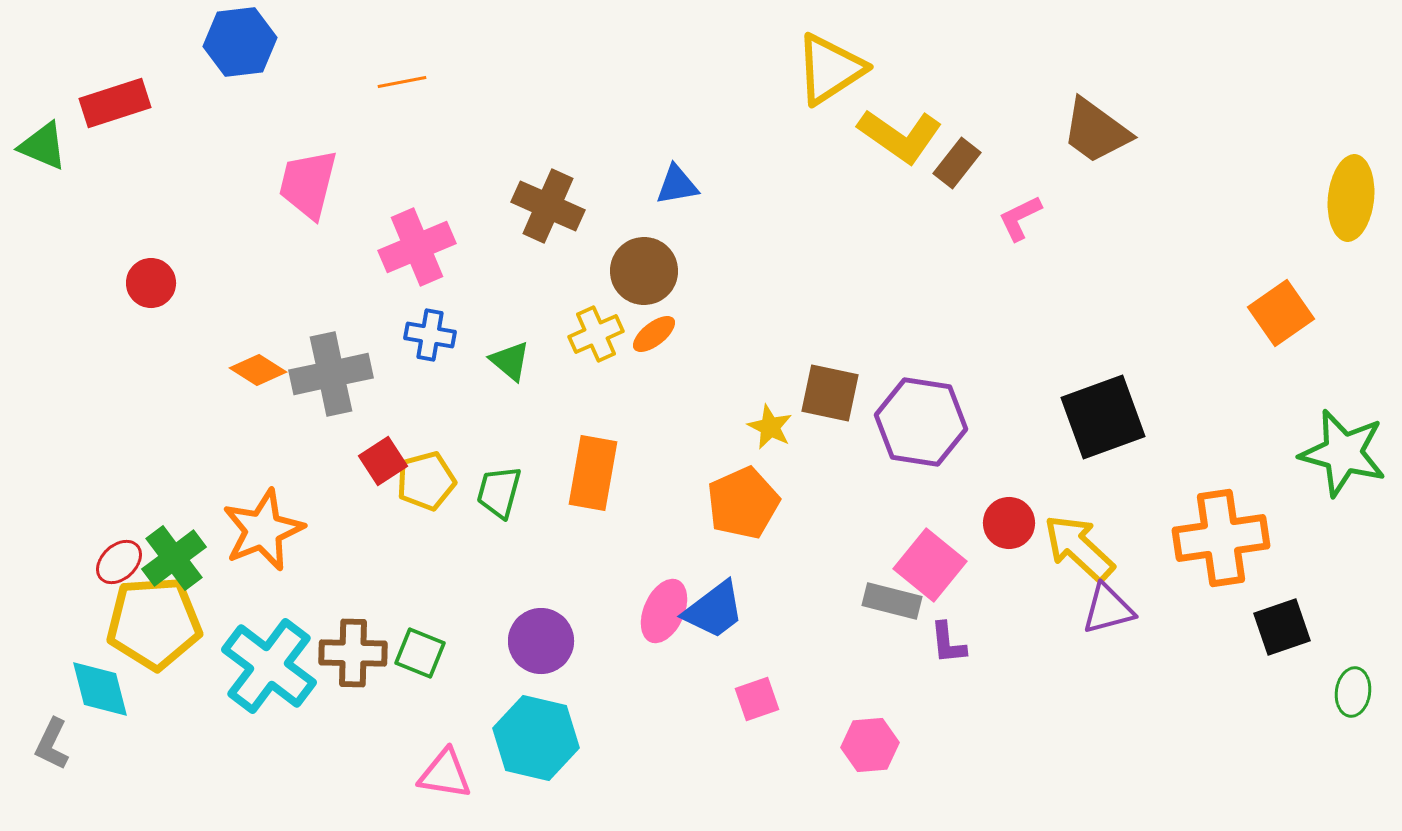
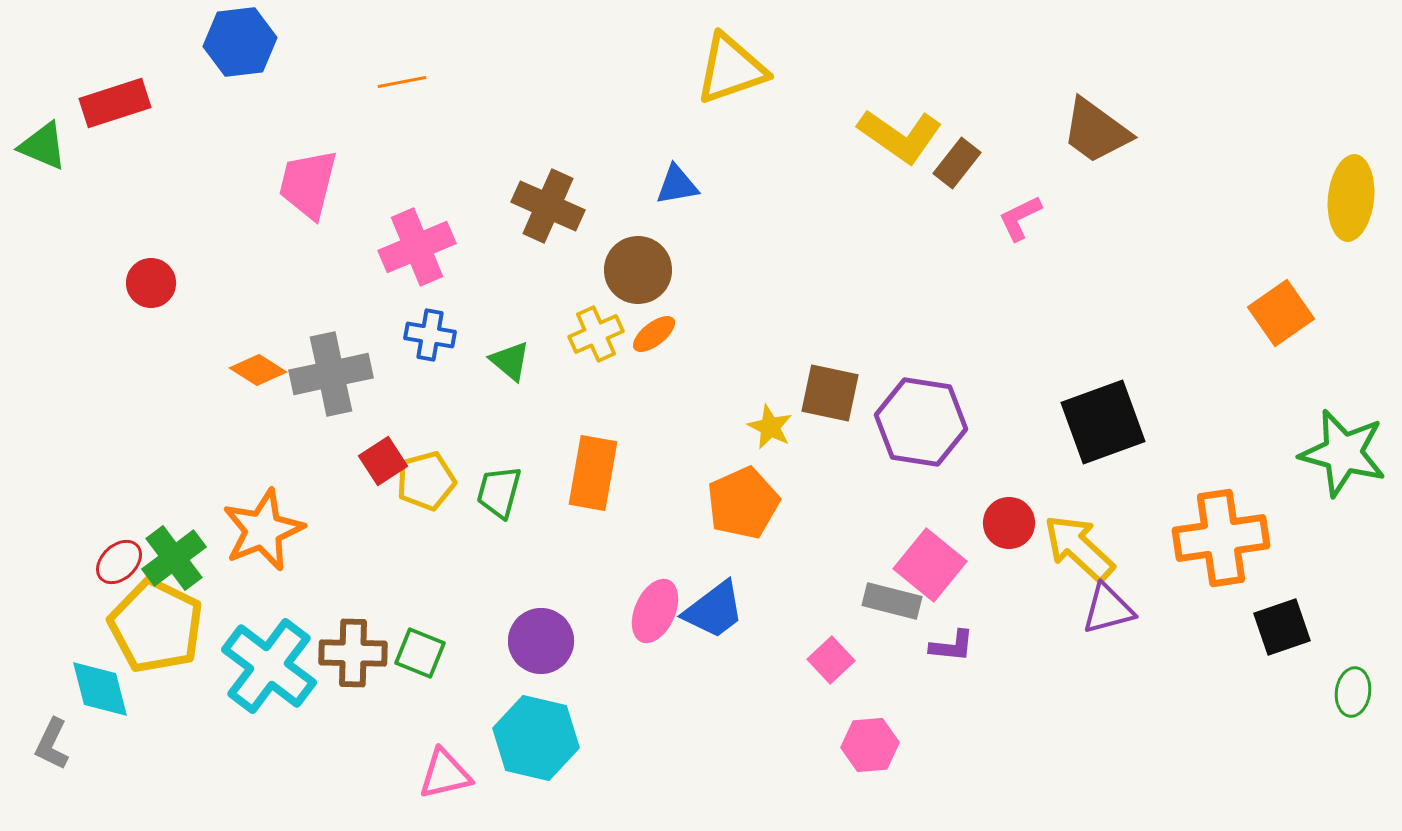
yellow triangle at (830, 69): moved 99 px left; rotated 14 degrees clockwise
brown circle at (644, 271): moved 6 px left, 1 px up
black square at (1103, 417): moved 5 px down
pink ellipse at (664, 611): moved 9 px left
yellow pentagon at (154, 623): moved 2 px right, 3 px down; rotated 30 degrees clockwise
purple L-shape at (948, 643): moved 4 px right, 3 px down; rotated 78 degrees counterclockwise
pink square at (757, 699): moved 74 px right, 39 px up; rotated 24 degrees counterclockwise
pink triangle at (445, 774): rotated 22 degrees counterclockwise
